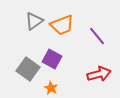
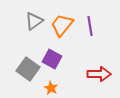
orange trapezoid: rotated 150 degrees clockwise
purple line: moved 7 px left, 10 px up; rotated 30 degrees clockwise
red arrow: rotated 15 degrees clockwise
